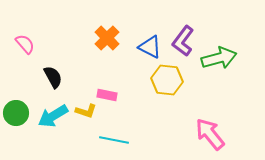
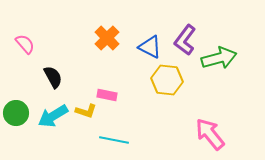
purple L-shape: moved 2 px right, 1 px up
